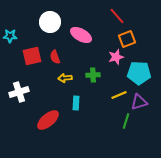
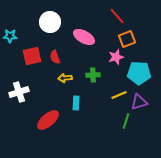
pink ellipse: moved 3 px right, 2 px down
